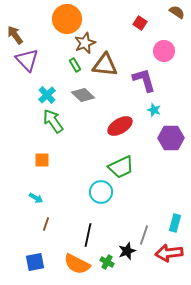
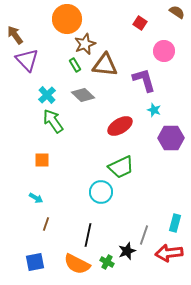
brown star: moved 1 px down
